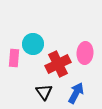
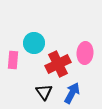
cyan circle: moved 1 px right, 1 px up
pink rectangle: moved 1 px left, 2 px down
blue arrow: moved 4 px left
